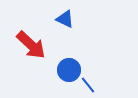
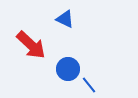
blue circle: moved 1 px left, 1 px up
blue line: moved 1 px right
